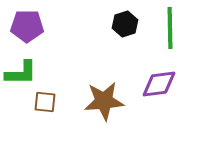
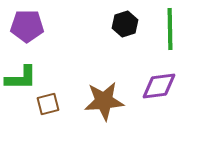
green line: moved 1 px down
green L-shape: moved 5 px down
purple diamond: moved 2 px down
brown square: moved 3 px right, 2 px down; rotated 20 degrees counterclockwise
